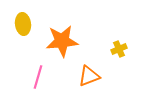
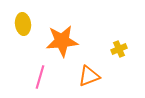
pink line: moved 2 px right
